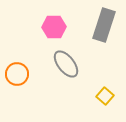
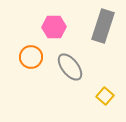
gray rectangle: moved 1 px left, 1 px down
gray ellipse: moved 4 px right, 3 px down
orange circle: moved 14 px right, 17 px up
